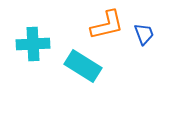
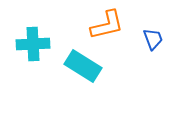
blue trapezoid: moved 9 px right, 5 px down
